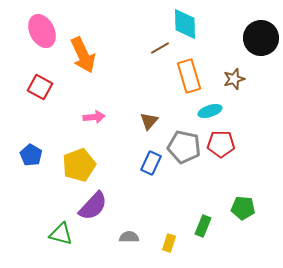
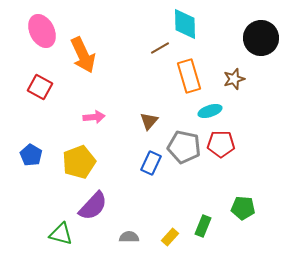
yellow pentagon: moved 3 px up
yellow rectangle: moved 1 px right, 6 px up; rotated 24 degrees clockwise
